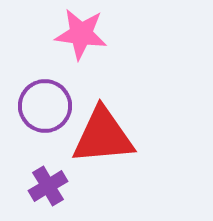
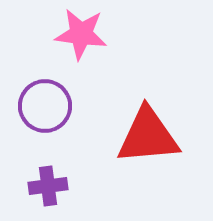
red triangle: moved 45 px right
purple cross: rotated 24 degrees clockwise
